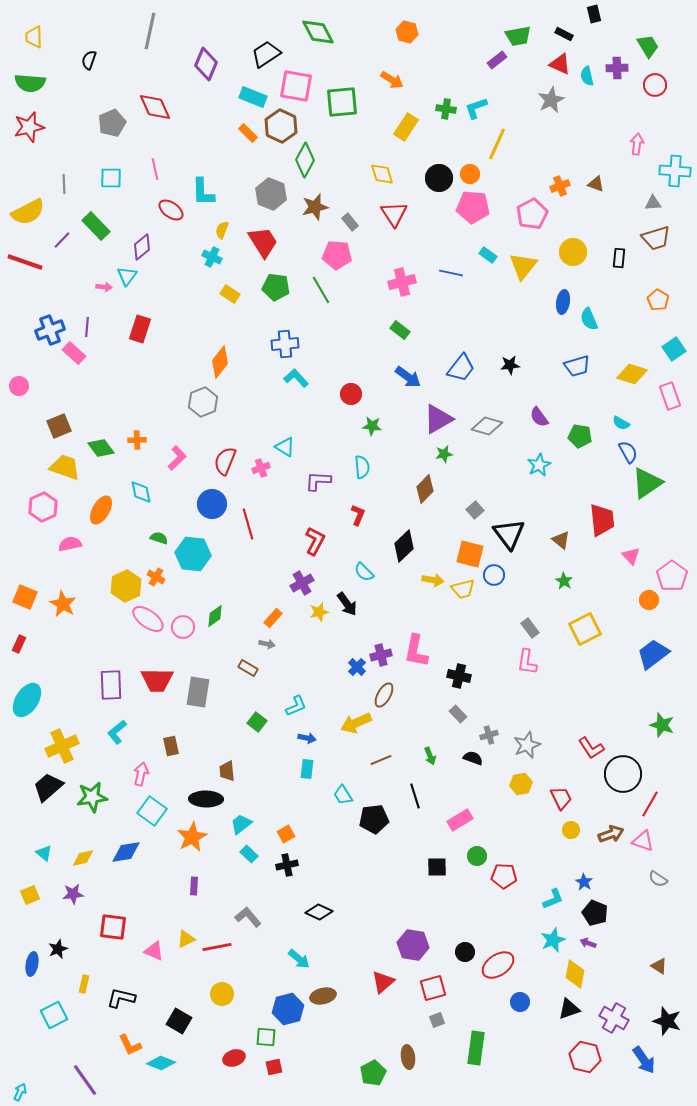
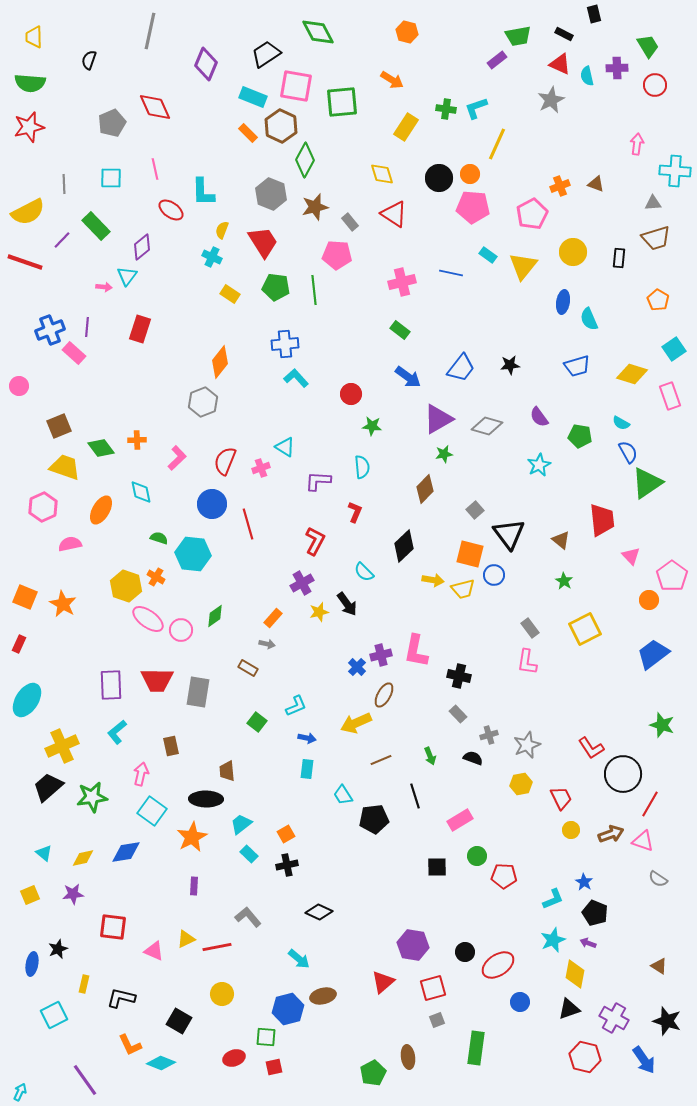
red triangle at (394, 214): rotated 24 degrees counterclockwise
green line at (321, 290): moved 7 px left; rotated 24 degrees clockwise
red L-shape at (358, 515): moved 3 px left, 3 px up
yellow hexagon at (126, 586): rotated 16 degrees counterclockwise
pink circle at (183, 627): moved 2 px left, 3 px down
